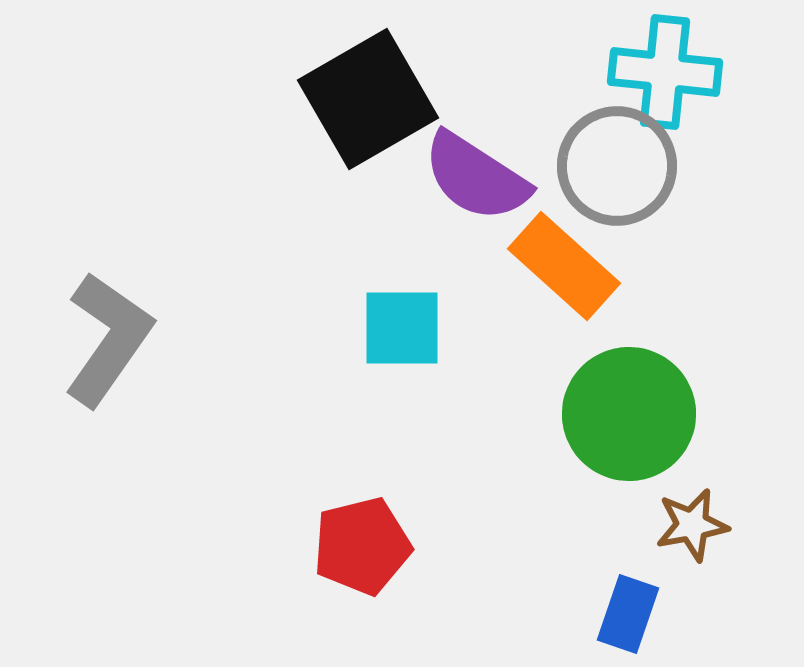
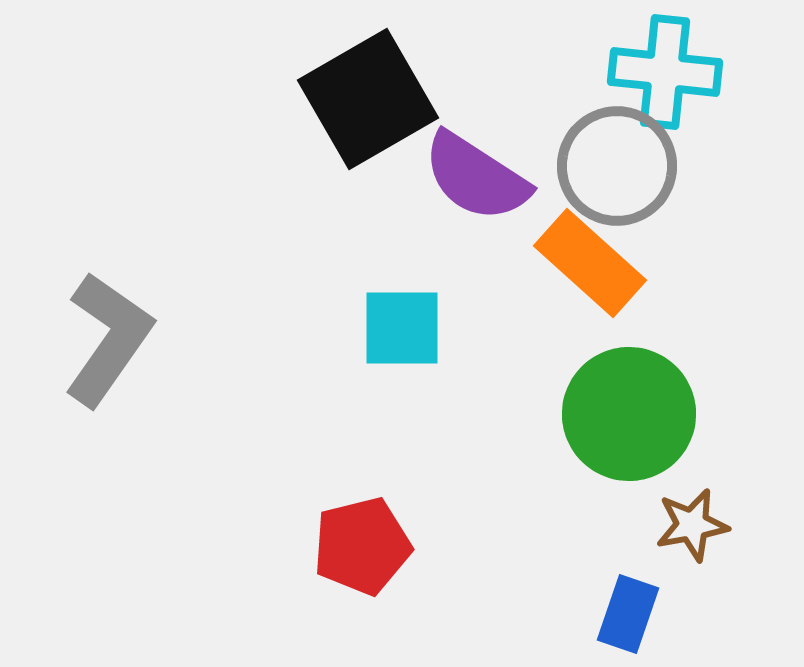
orange rectangle: moved 26 px right, 3 px up
